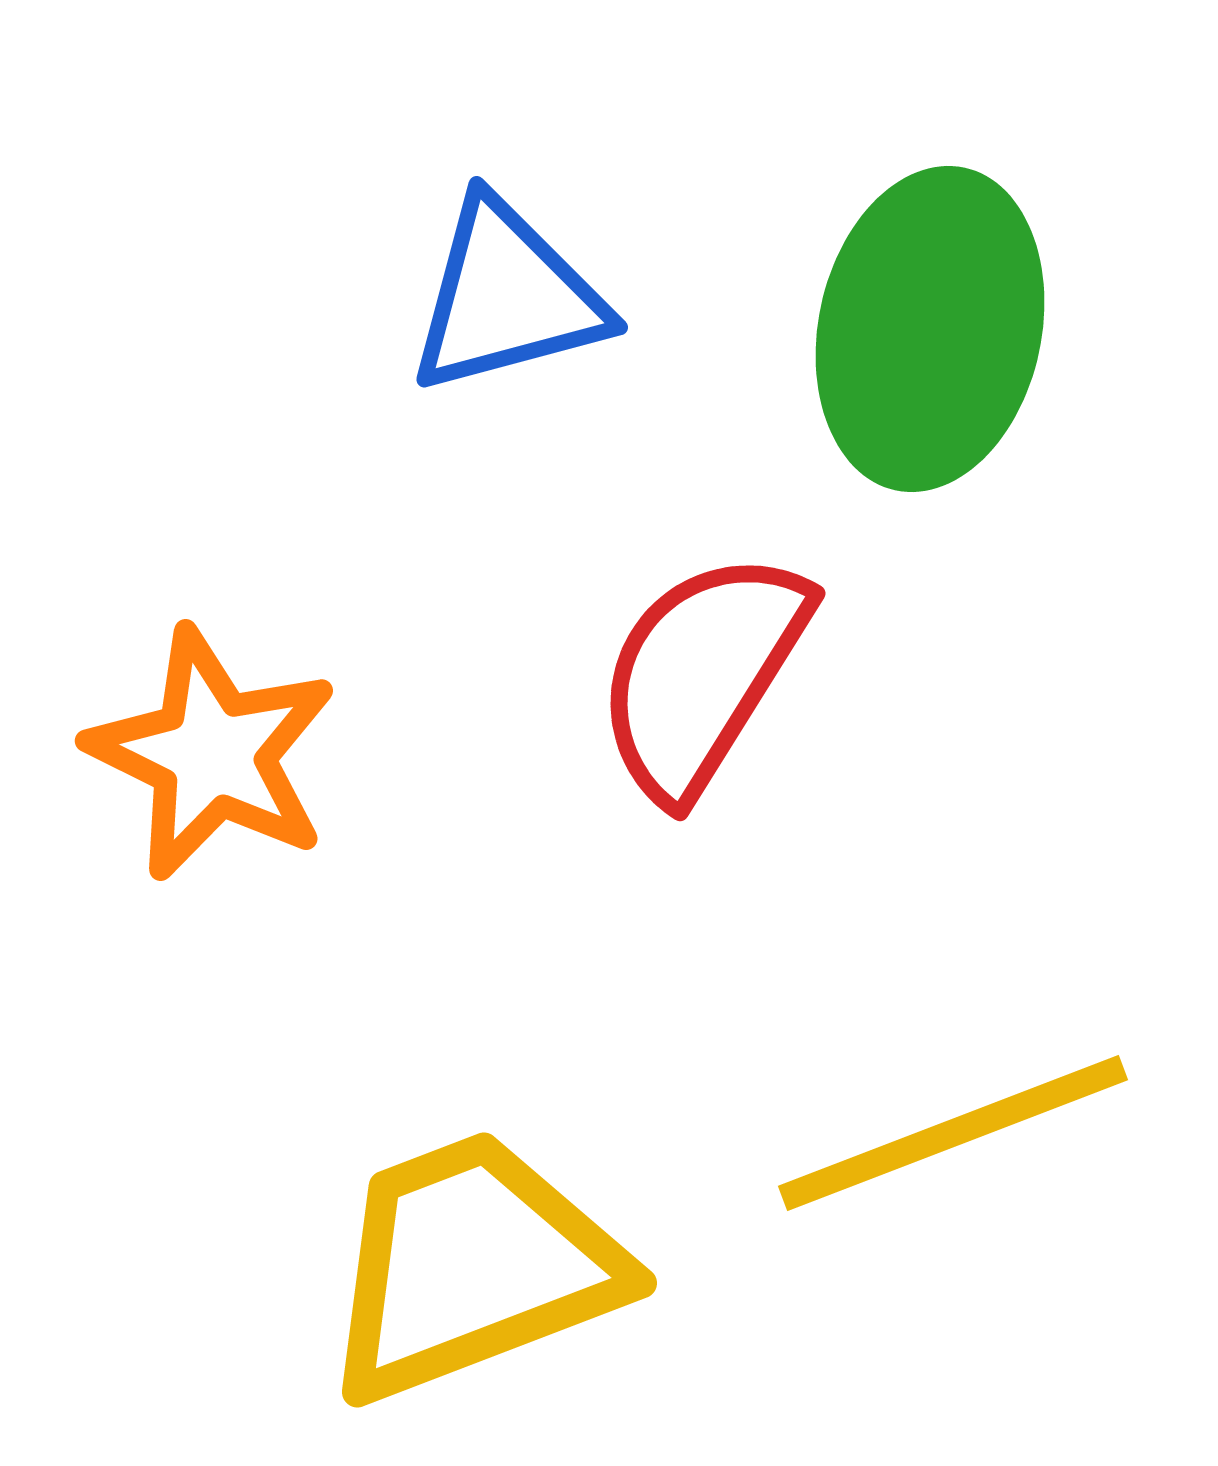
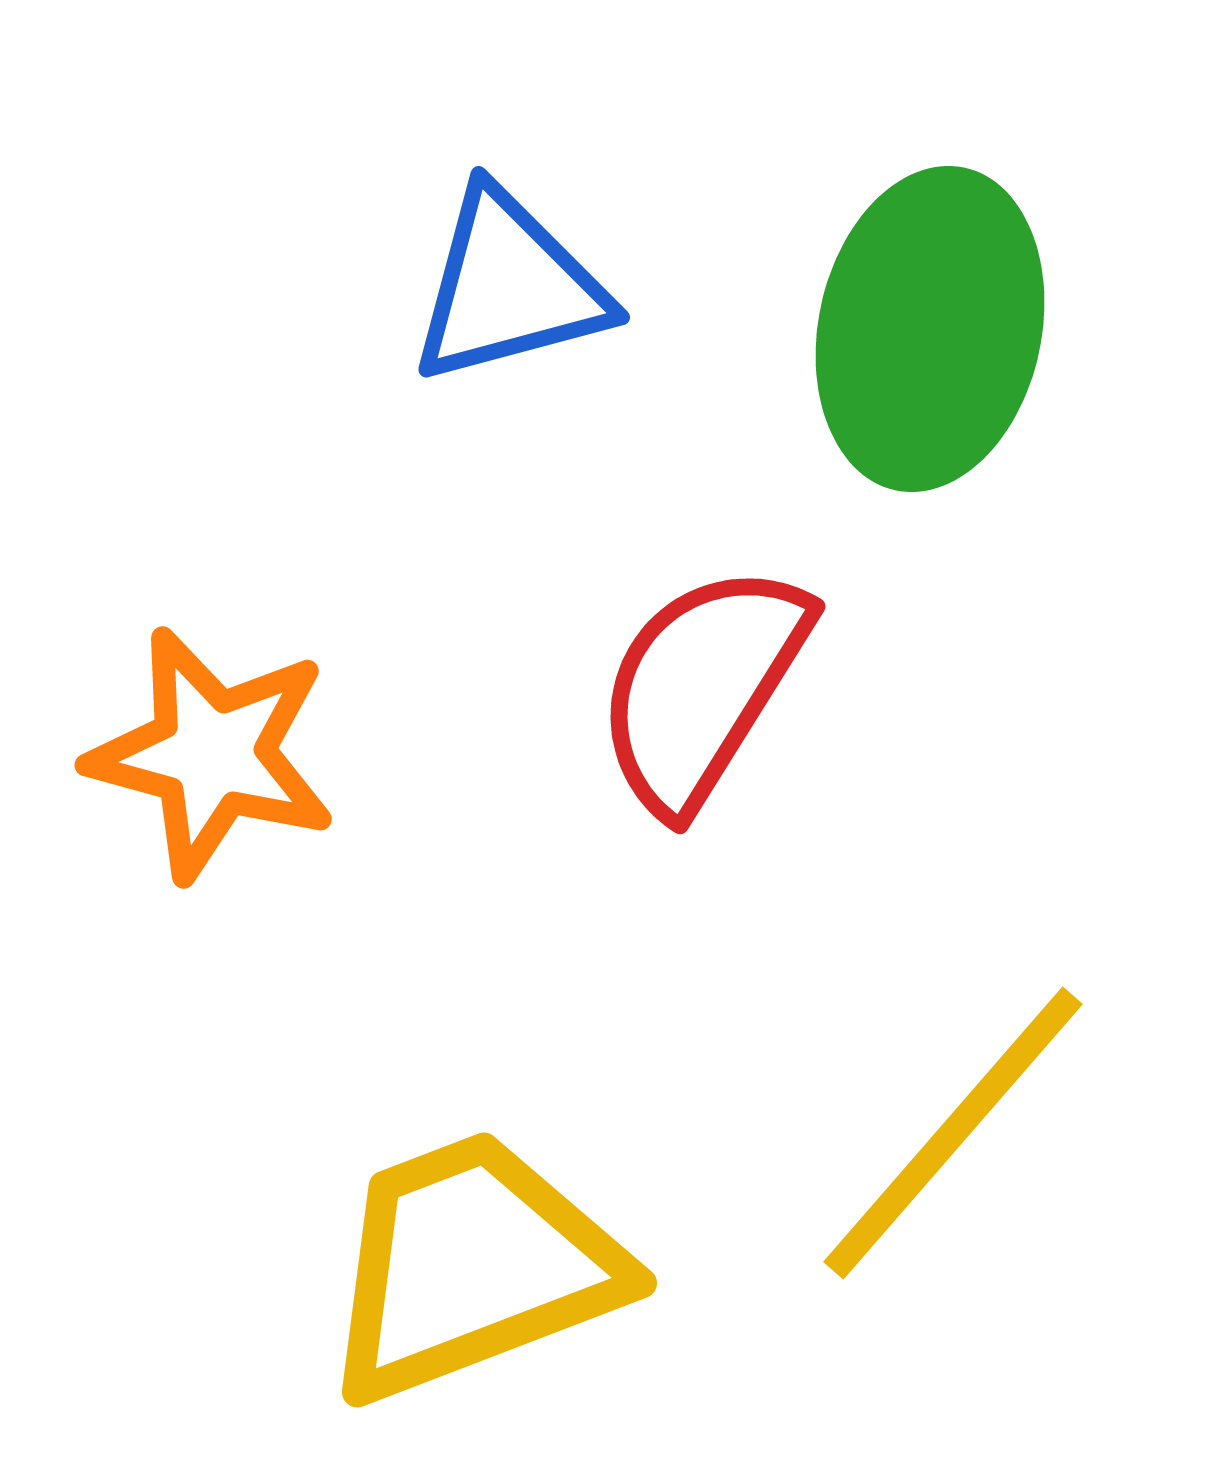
blue triangle: moved 2 px right, 10 px up
red semicircle: moved 13 px down
orange star: rotated 11 degrees counterclockwise
yellow line: rotated 28 degrees counterclockwise
